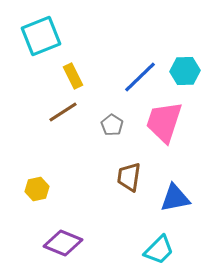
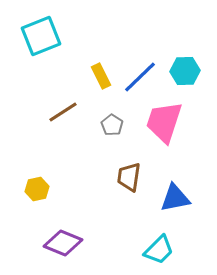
yellow rectangle: moved 28 px right
